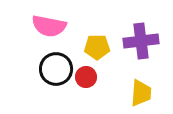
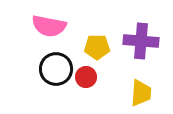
purple cross: rotated 12 degrees clockwise
